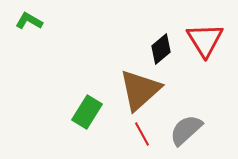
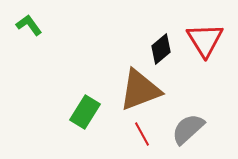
green L-shape: moved 4 px down; rotated 24 degrees clockwise
brown triangle: rotated 21 degrees clockwise
green rectangle: moved 2 px left
gray semicircle: moved 2 px right, 1 px up
